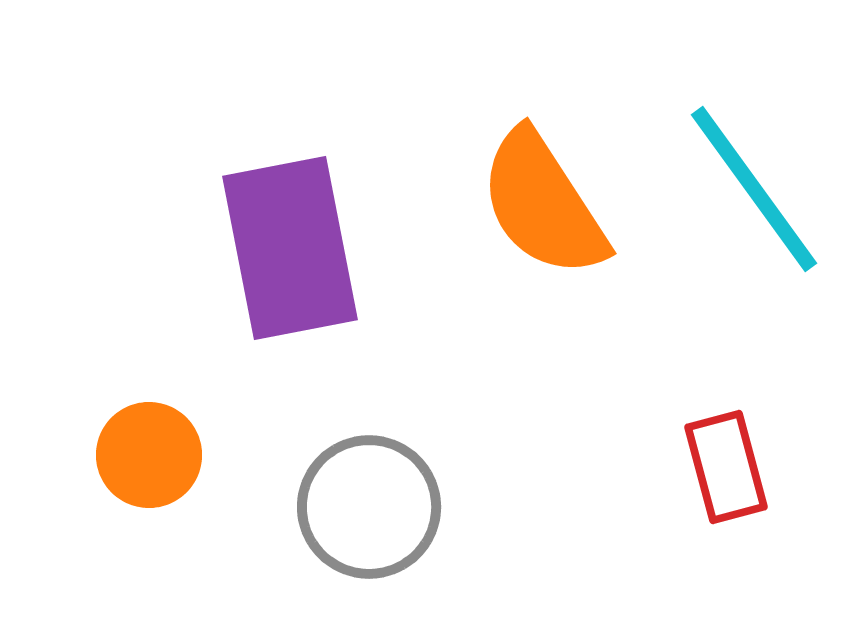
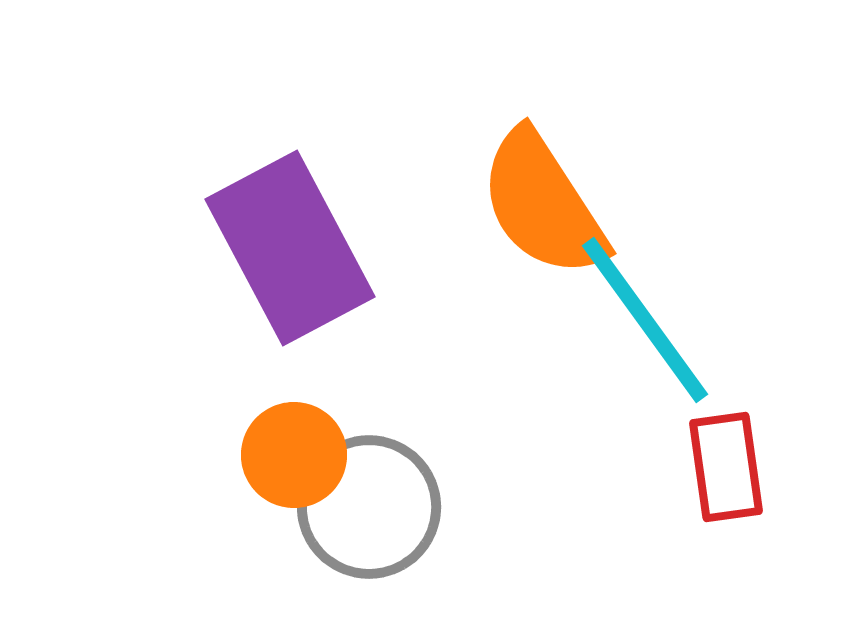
cyan line: moved 109 px left, 131 px down
purple rectangle: rotated 17 degrees counterclockwise
orange circle: moved 145 px right
red rectangle: rotated 7 degrees clockwise
